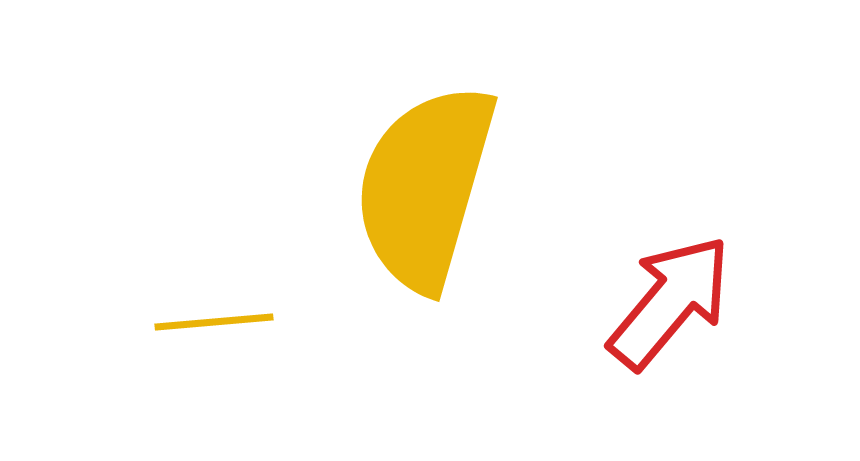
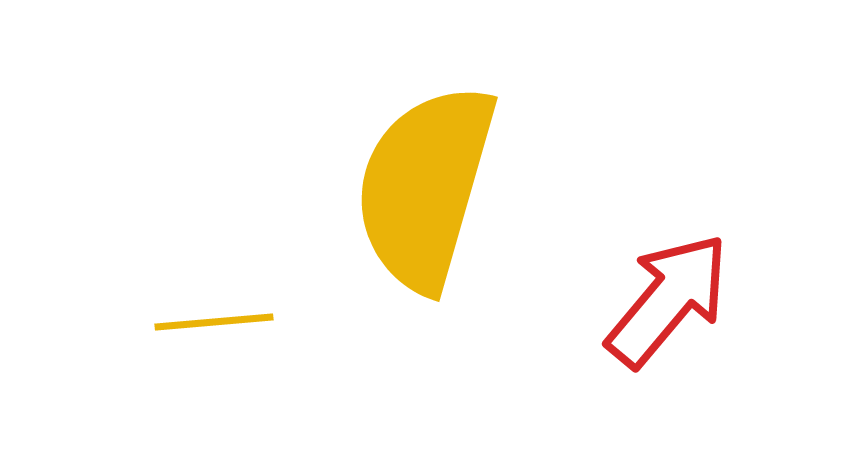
red arrow: moved 2 px left, 2 px up
